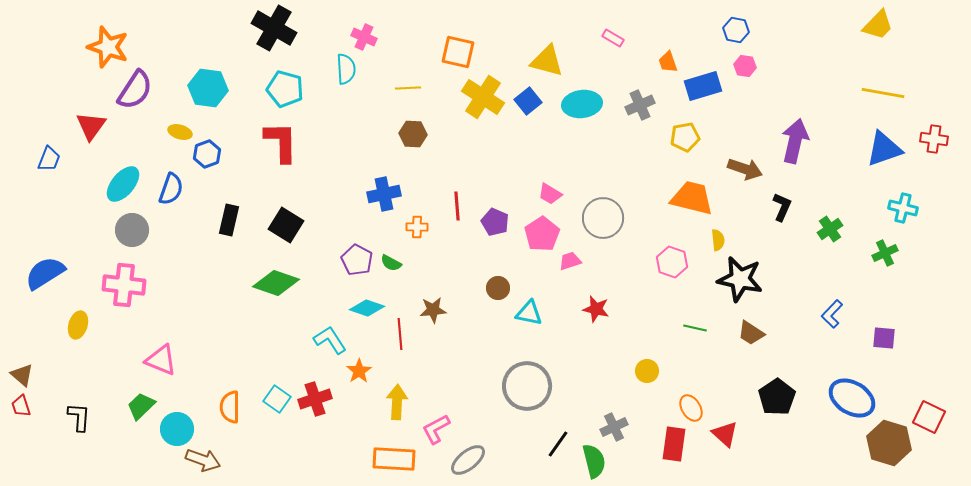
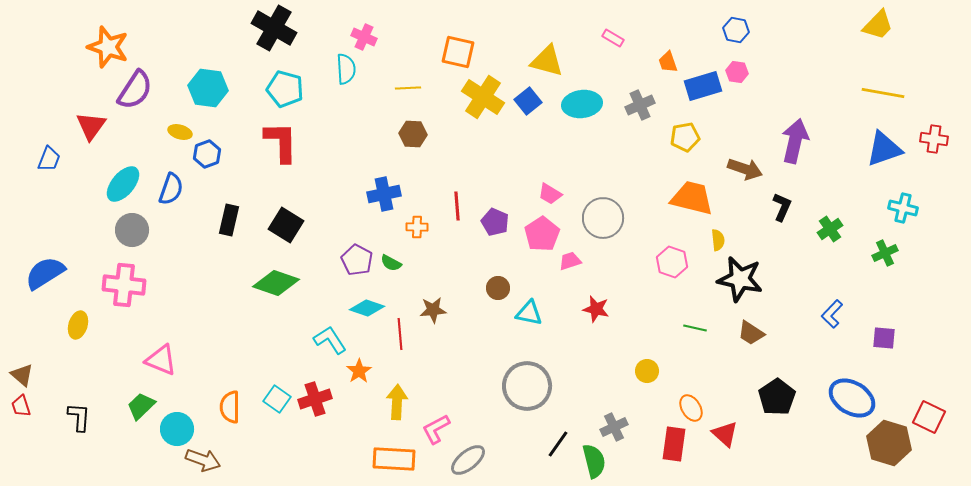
pink hexagon at (745, 66): moved 8 px left, 6 px down
